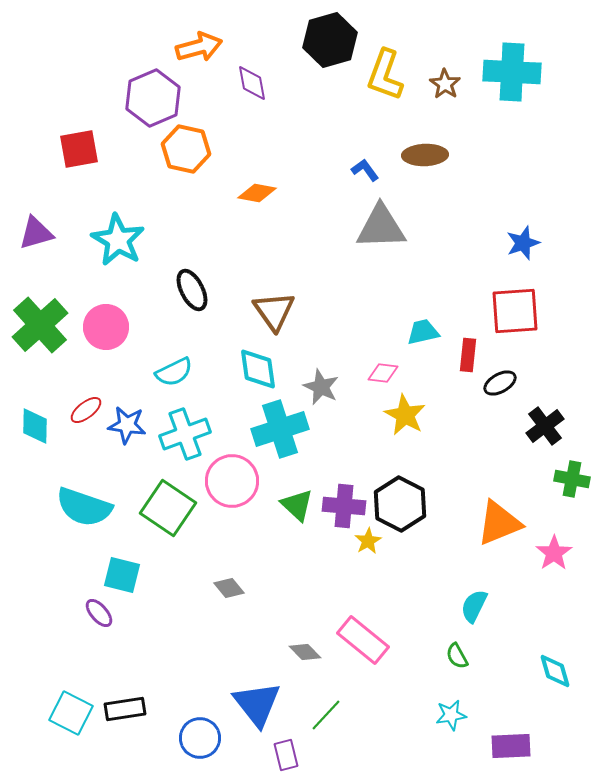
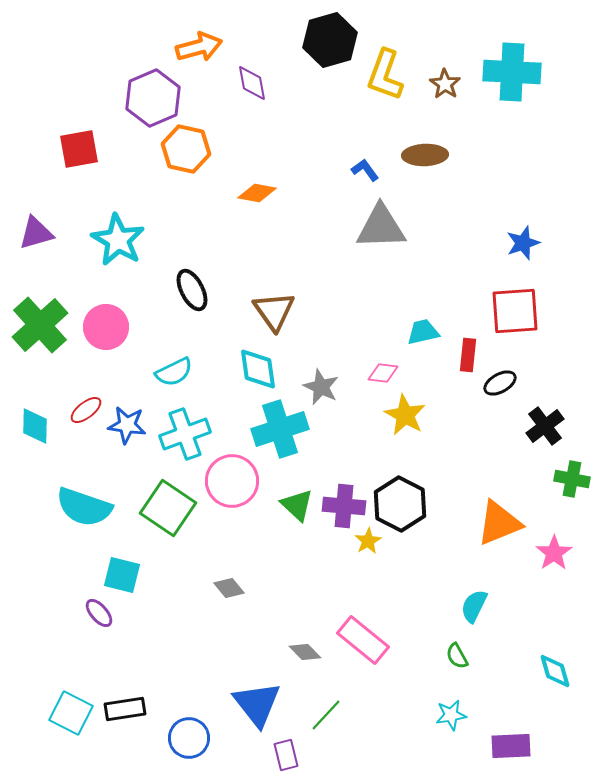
blue circle at (200, 738): moved 11 px left
